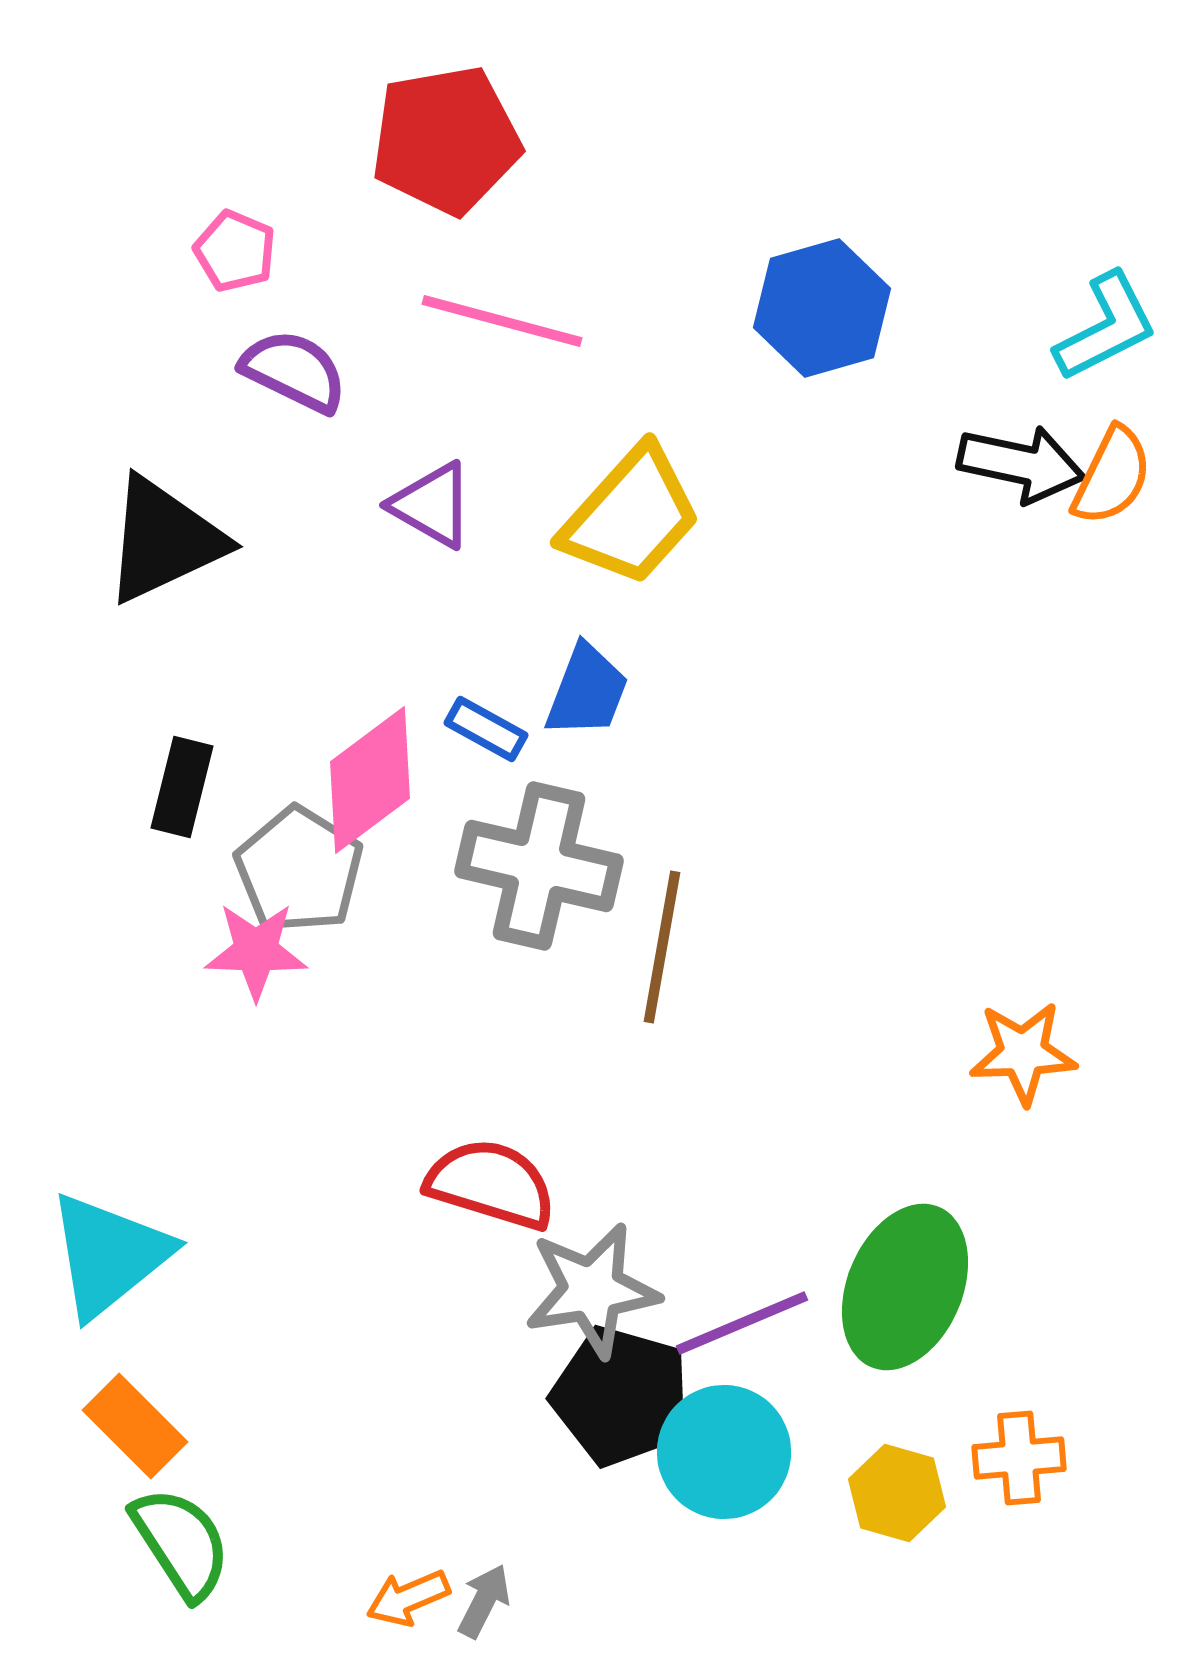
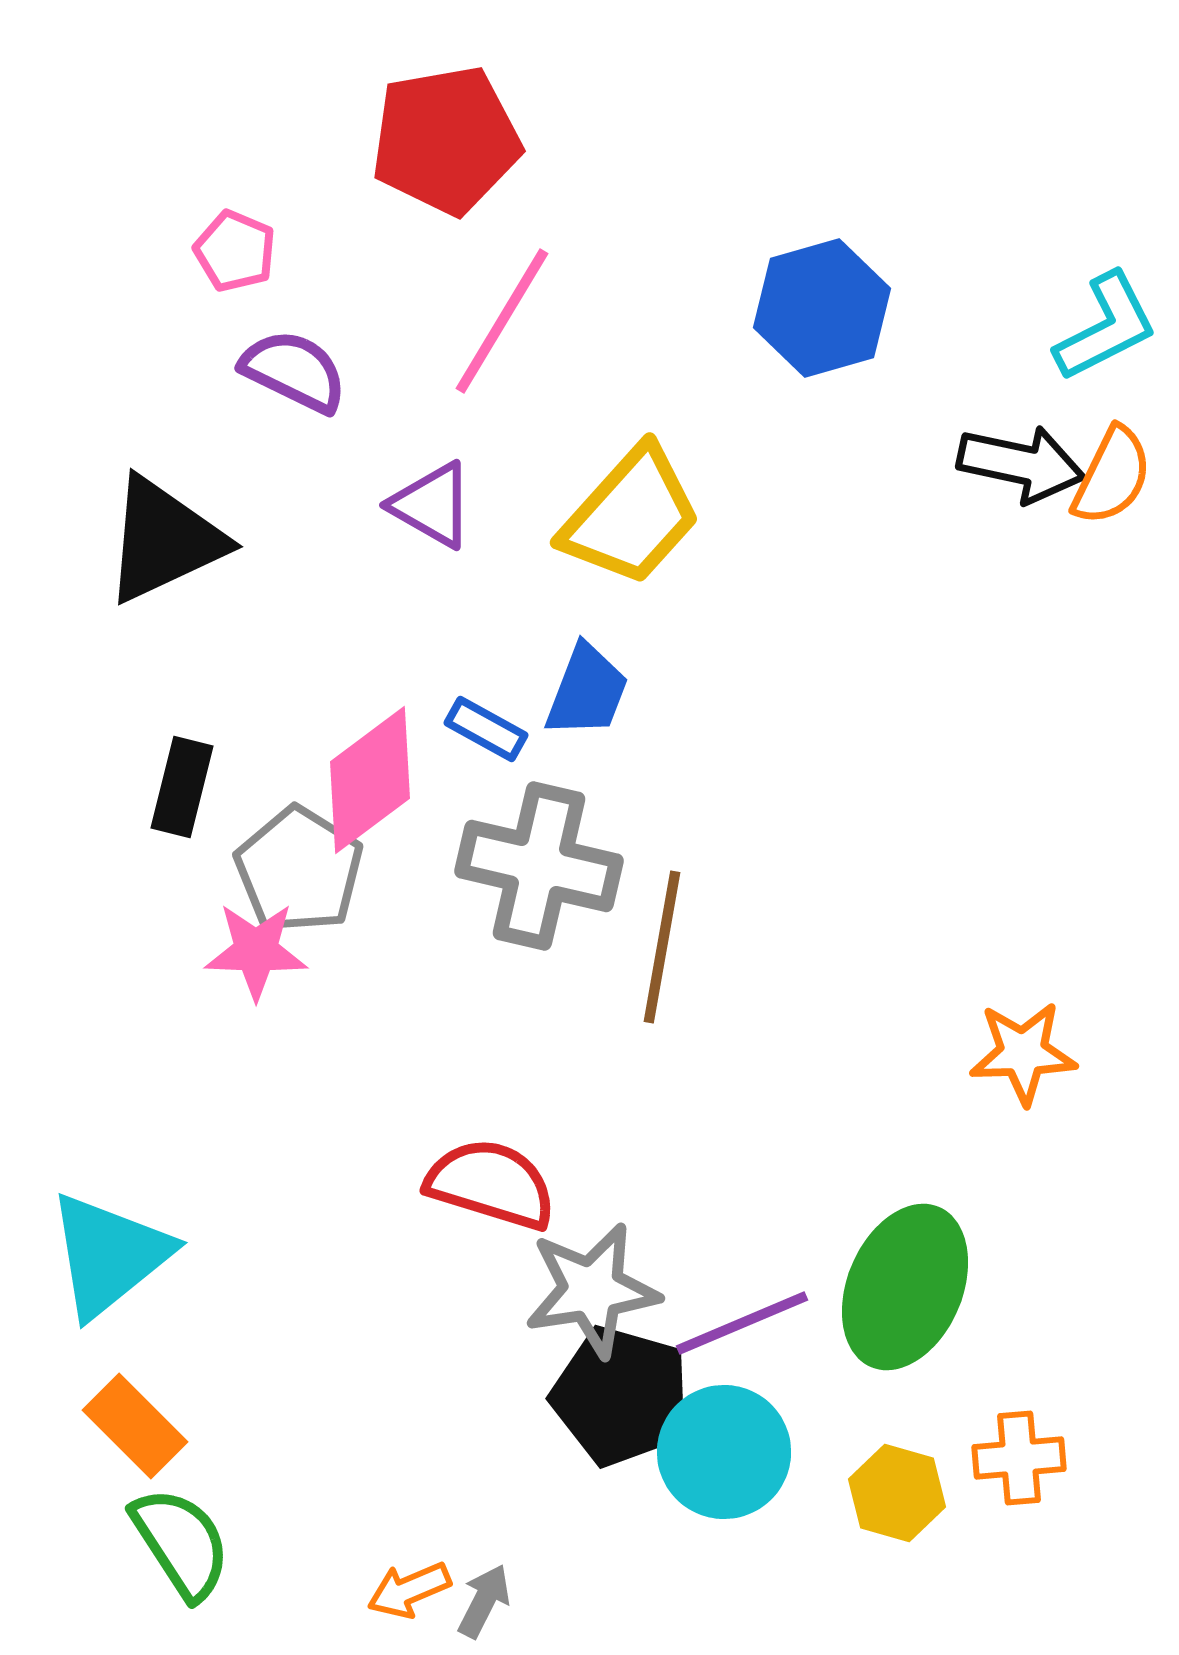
pink line: rotated 74 degrees counterclockwise
orange arrow: moved 1 px right, 8 px up
